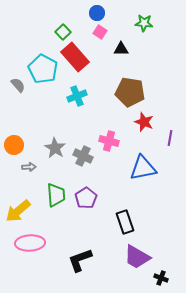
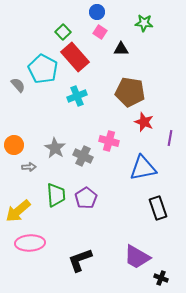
blue circle: moved 1 px up
black rectangle: moved 33 px right, 14 px up
